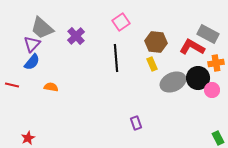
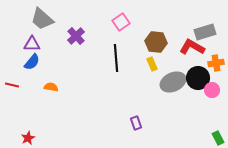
gray trapezoid: moved 9 px up
gray rectangle: moved 3 px left, 2 px up; rotated 45 degrees counterclockwise
purple triangle: rotated 48 degrees clockwise
